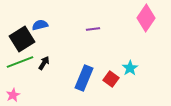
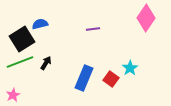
blue semicircle: moved 1 px up
black arrow: moved 2 px right
